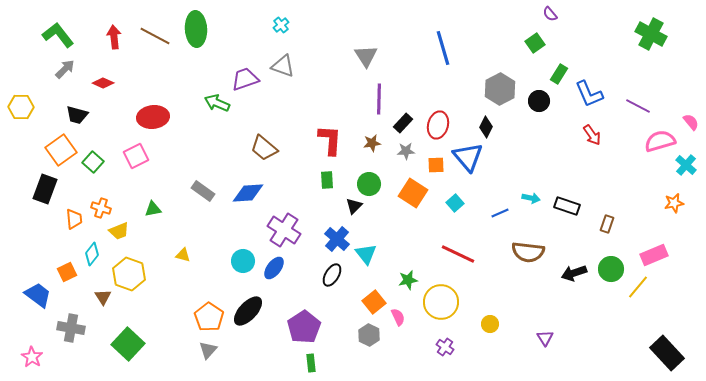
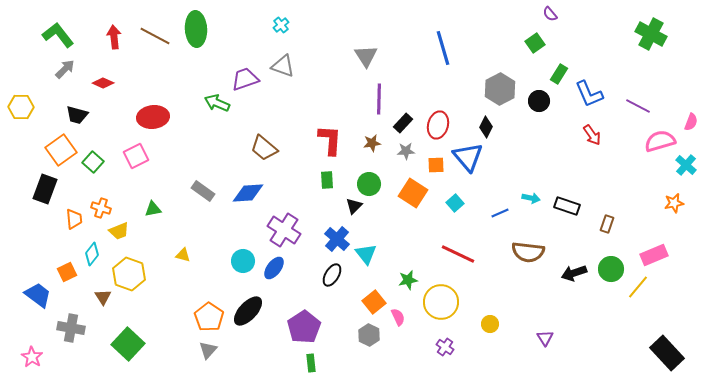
pink semicircle at (691, 122): rotated 60 degrees clockwise
